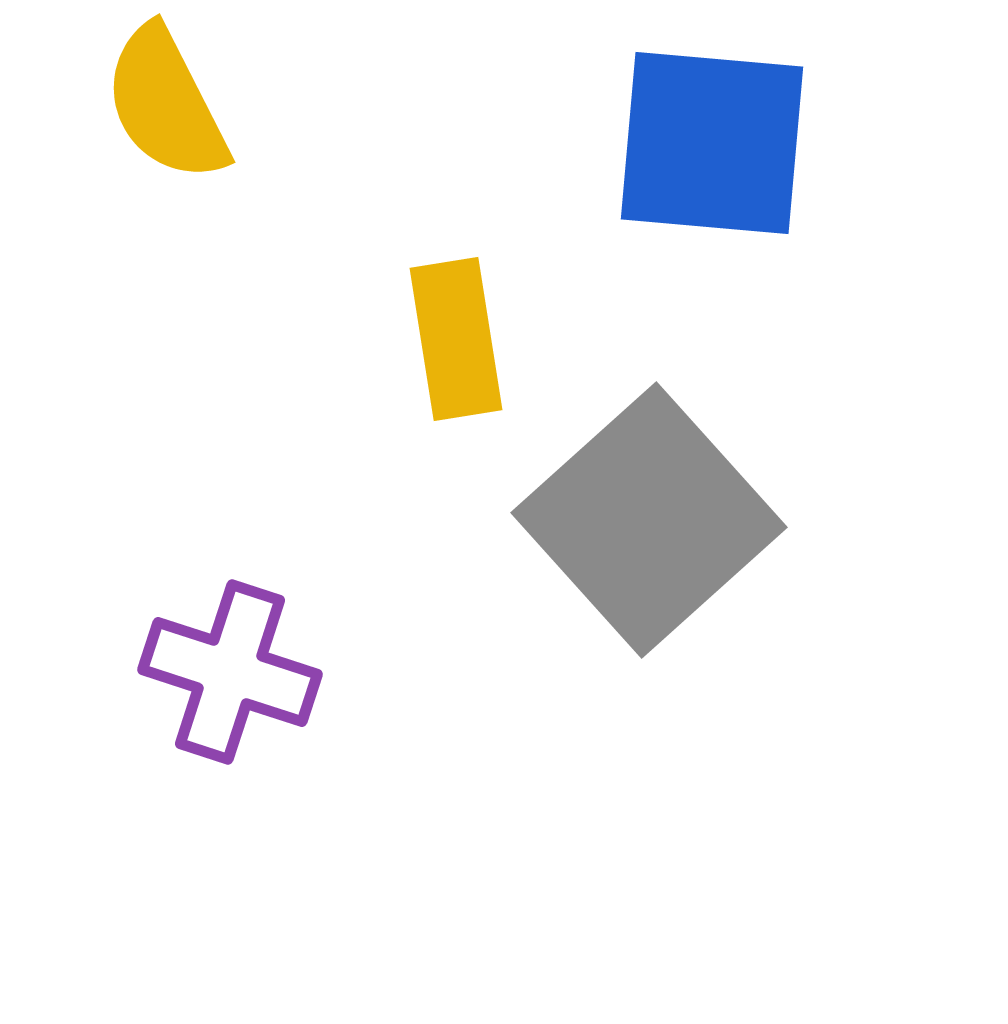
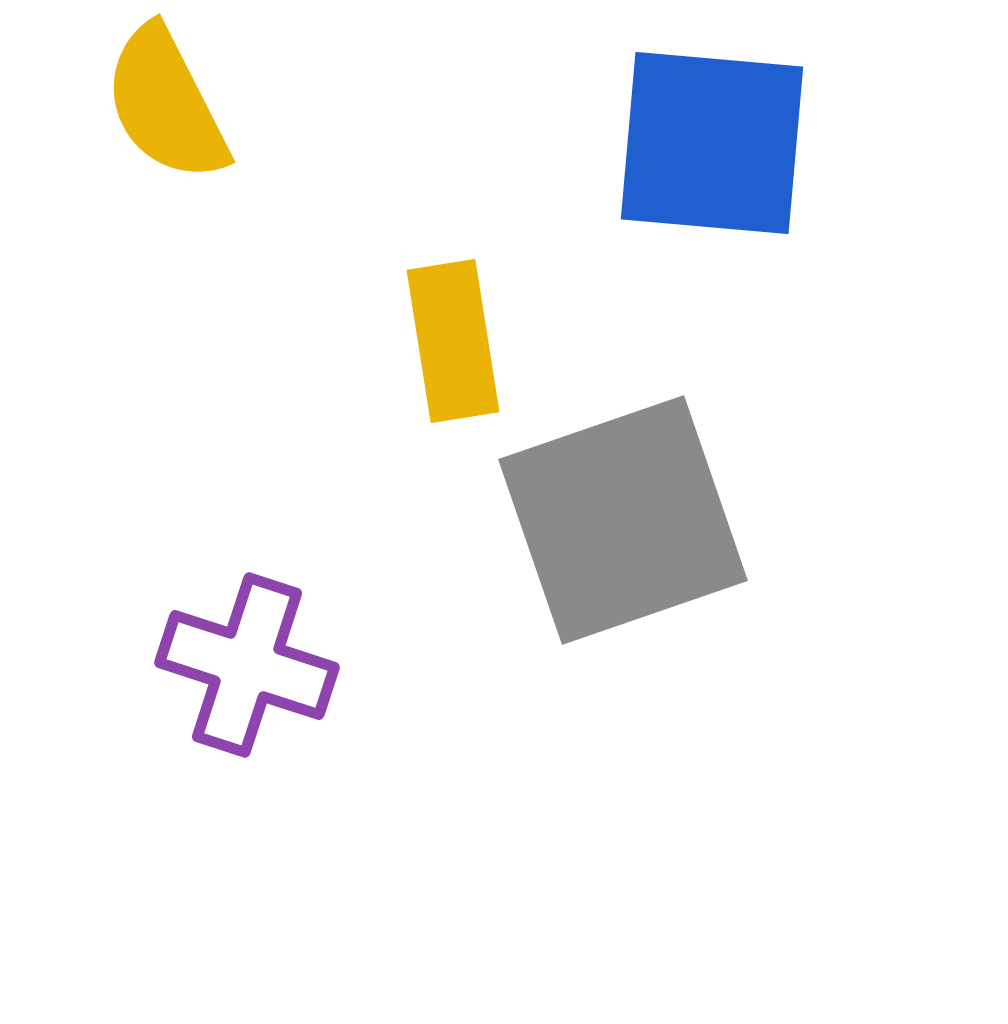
yellow rectangle: moved 3 px left, 2 px down
gray square: moved 26 px left; rotated 23 degrees clockwise
purple cross: moved 17 px right, 7 px up
